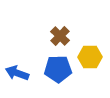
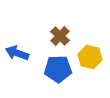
yellow hexagon: rotated 15 degrees clockwise
blue arrow: moved 20 px up
